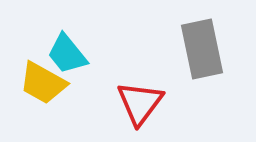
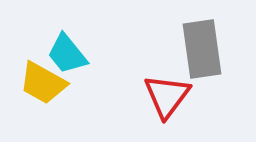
gray rectangle: rotated 4 degrees clockwise
red triangle: moved 27 px right, 7 px up
